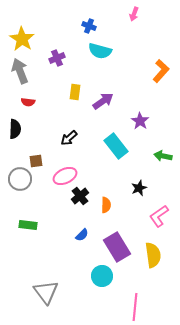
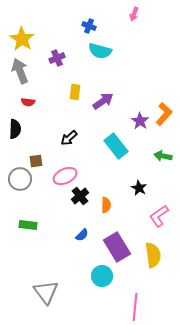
orange L-shape: moved 3 px right, 43 px down
black star: rotated 21 degrees counterclockwise
